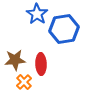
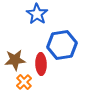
blue hexagon: moved 2 px left, 16 px down
